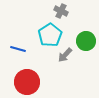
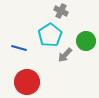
blue line: moved 1 px right, 1 px up
